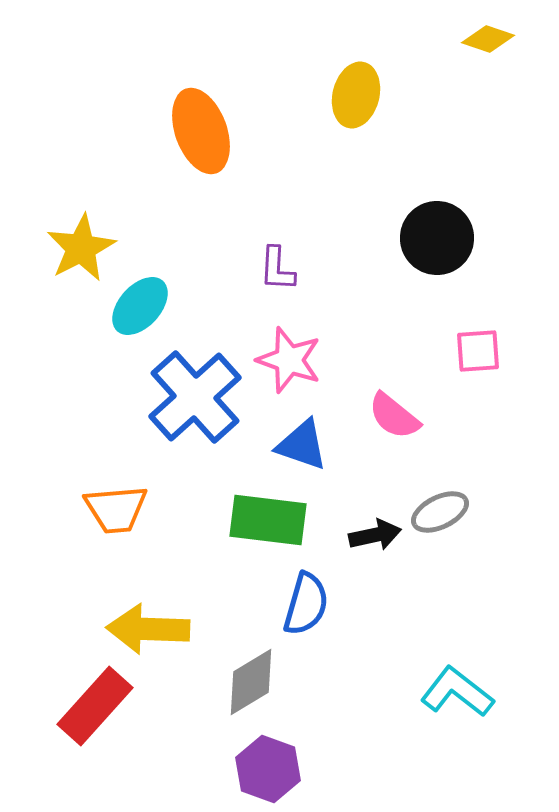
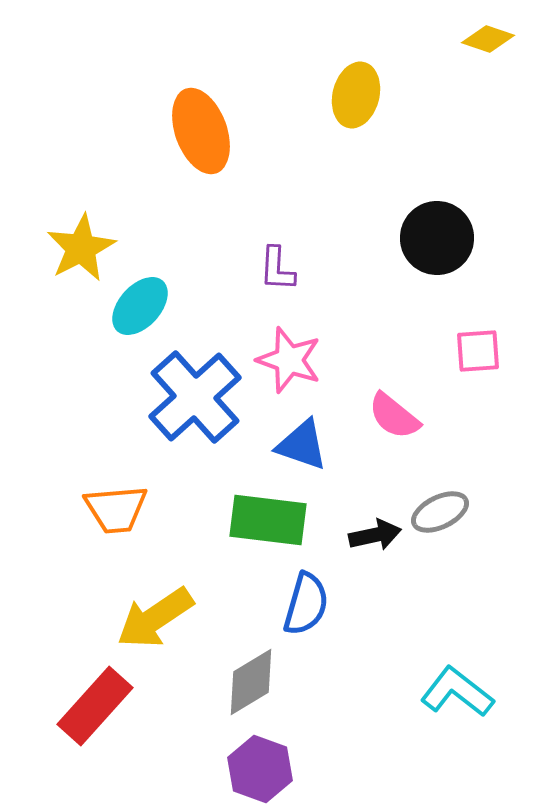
yellow arrow: moved 7 px right, 11 px up; rotated 36 degrees counterclockwise
purple hexagon: moved 8 px left
